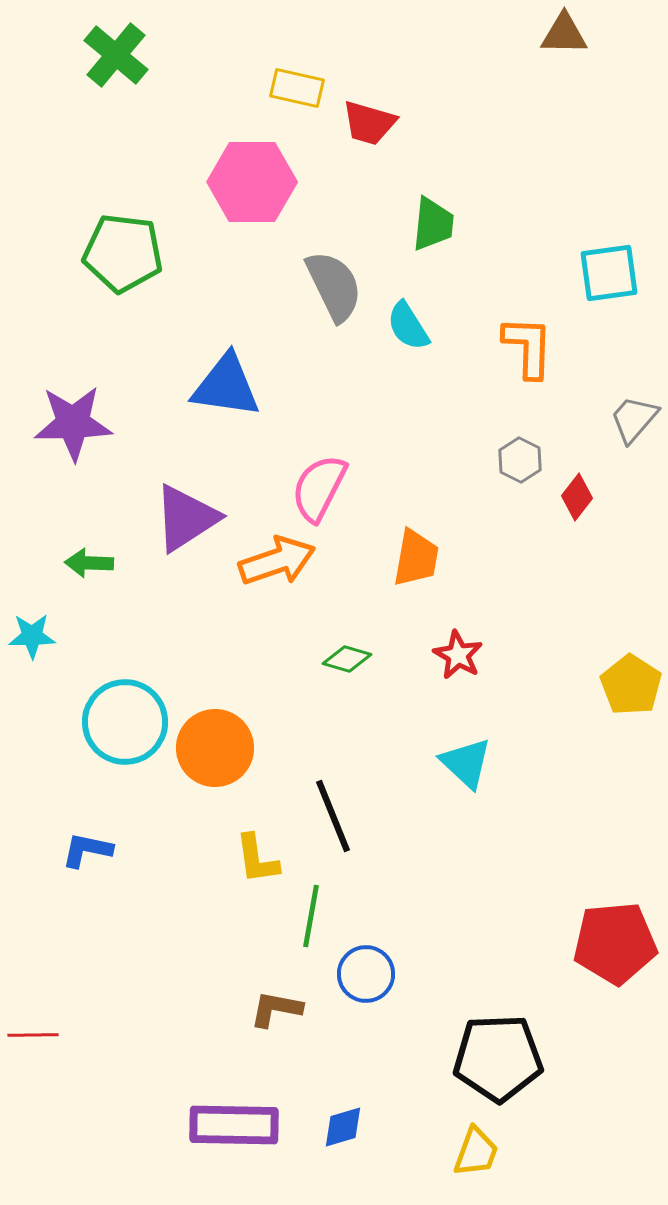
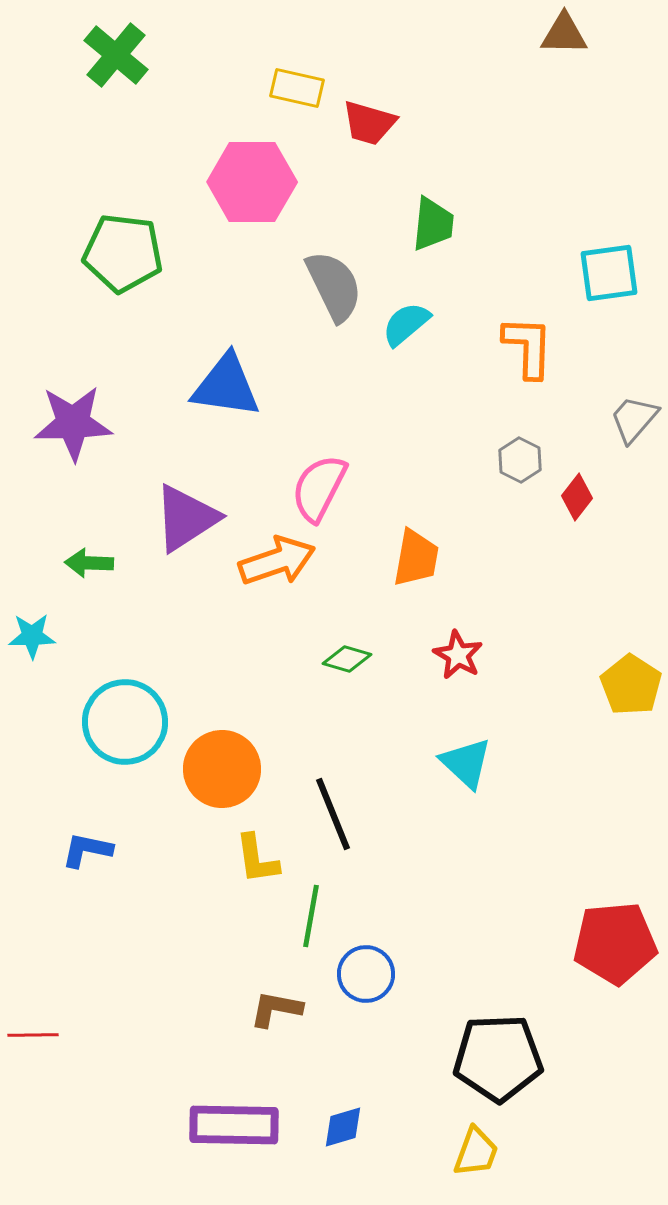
cyan semicircle: moved 2 px left, 2 px up; rotated 82 degrees clockwise
orange circle: moved 7 px right, 21 px down
black line: moved 2 px up
